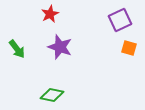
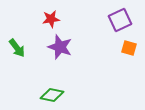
red star: moved 1 px right, 5 px down; rotated 18 degrees clockwise
green arrow: moved 1 px up
